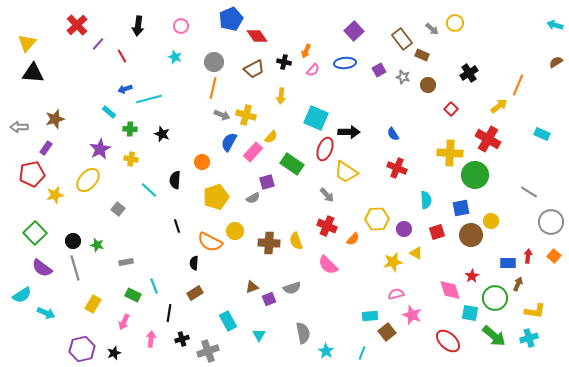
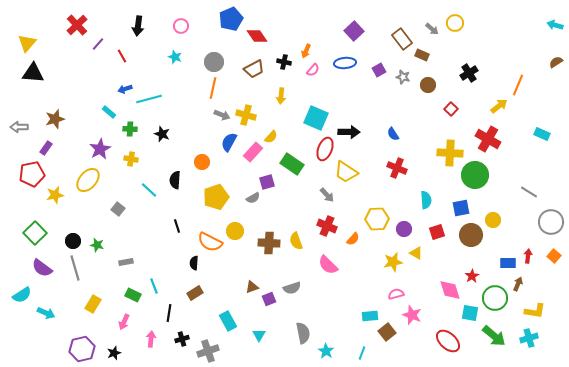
yellow circle at (491, 221): moved 2 px right, 1 px up
